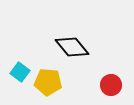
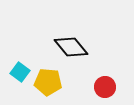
black diamond: moved 1 px left
red circle: moved 6 px left, 2 px down
